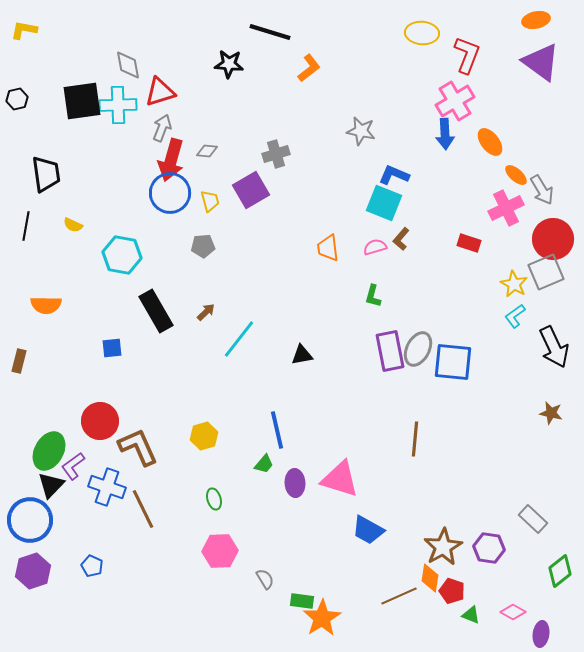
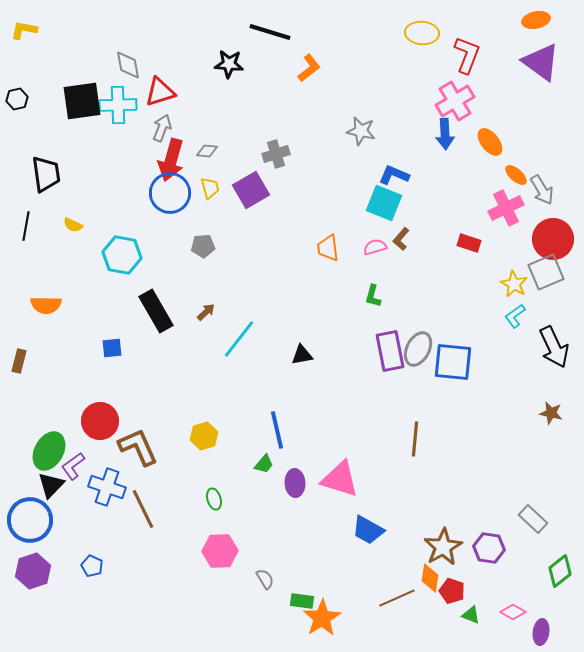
yellow trapezoid at (210, 201): moved 13 px up
brown line at (399, 596): moved 2 px left, 2 px down
purple ellipse at (541, 634): moved 2 px up
